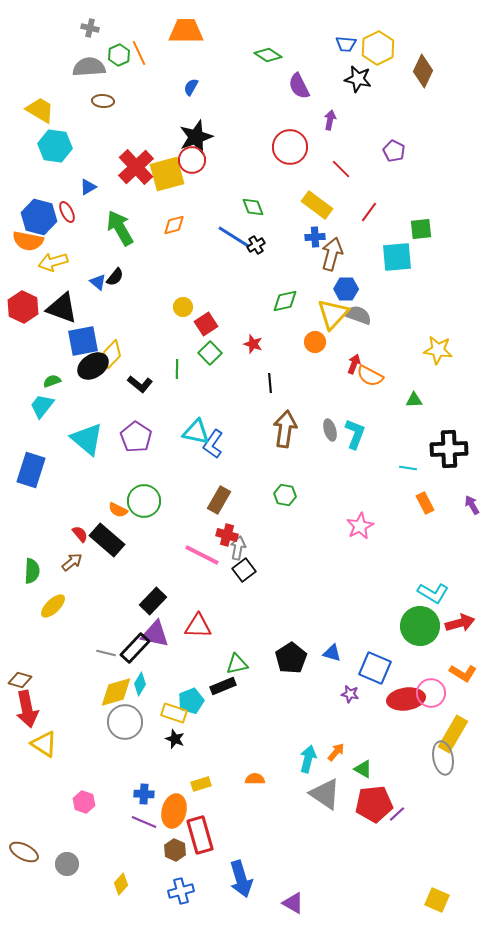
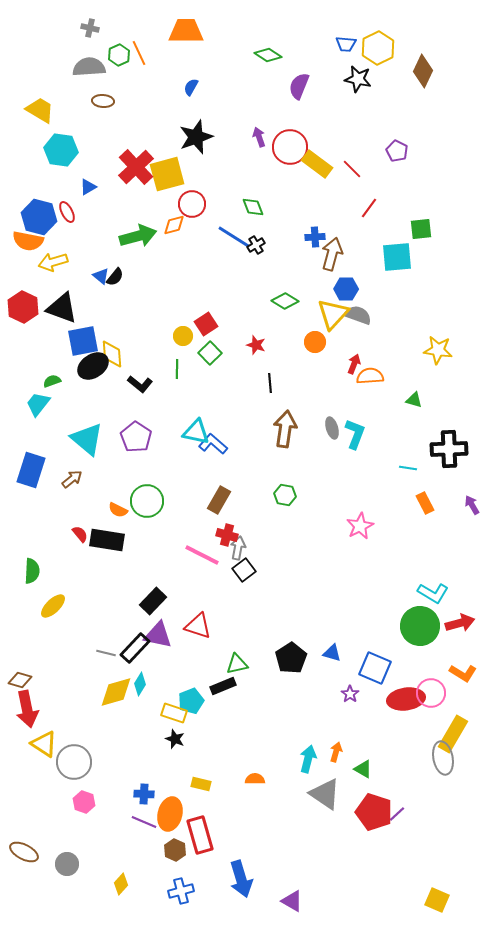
purple semicircle at (299, 86): rotated 48 degrees clockwise
purple arrow at (330, 120): moved 71 px left, 17 px down; rotated 30 degrees counterclockwise
cyan hexagon at (55, 146): moved 6 px right, 4 px down
purple pentagon at (394, 151): moved 3 px right
red circle at (192, 160): moved 44 px down
red line at (341, 169): moved 11 px right
yellow rectangle at (317, 205): moved 41 px up
red line at (369, 212): moved 4 px up
green arrow at (120, 228): moved 18 px right, 8 px down; rotated 105 degrees clockwise
blue triangle at (98, 282): moved 3 px right, 6 px up
green diamond at (285, 301): rotated 44 degrees clockwise
yellow circle at (183, 307): moved 29 px down
red star at (253, 344): moved 3 px right, 1 px down
yellow diamond at (112, 354): rotated 48 degrees counterclockwise
orange semicircle at (370, 376): rotated 148 degrees clockwise
green triangle at (414, 400): rotated 18 degrees clockwise
cyan trapezoid at (42, 406): moved 4 px left, 2 px up
gray ellipse at (330, 430): moved 2 px right, 2 px up
blue L-shape at (213, 444): rotated 96 degrees clockwise
green circle at (144, 501): moved 3 px right
black rectangle at (107, 540): rotated 32 degrees counterclockwise
brown arrow at (72, 562): moved 83 px up
red triangle at (198, 626): rotated 16 degrees clockwise
purple triangle at (155, 634): moved 3 px right, 1 px down
purple star at (350, 694): rotated 24 degrees clockwise
gray circle at (125, 722): moved 51 px left, 40 px down
orange arrow at (336, 752): rotated 24 degrees counterclockwise
yellow rectangle at (201, 784): rotated 30 degrees clockwise
red pentagon at (374, 804): moved 8 px down; rotated 24 degrees clockwise
orange ellipse at (174, 811): moved 4 px left, 3 px down
purple triangle at (293, 903): moved 1 px left, 2 px up
